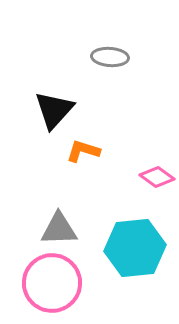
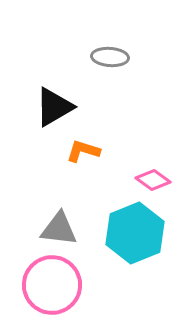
black triangle: moved 3 px up; rotated 18 degrees clockwise
pink diamond: moved 4 px left, 3 px down
gray triangle: rotated 9 degrees clockwise
cyan hexagon: moved 15 px up; rotated 16 degrees counterclockwise
pink circle: moved 2 px down
